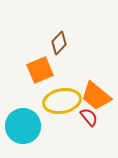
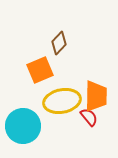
orange trapezoid: rotated 128 degrees counterclockwise
